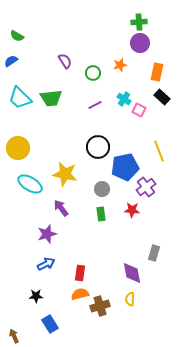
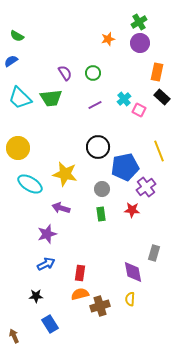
green cross: rotated 28 degrees counterclockwise
purple semicircle: moved 12 px down
orange star: moved 12 px left, 26 px up
cyan cross: rotated 16 degrees clockwise
purple arrow: rotated 36 degrees counterclockwise
purple diamond: moved 1 px right, 1 px up
